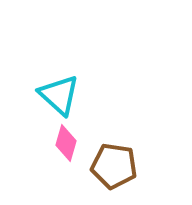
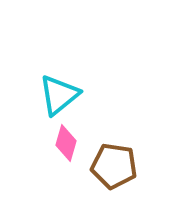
cyan triangle: rotated 39 degrees clockwise
